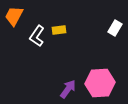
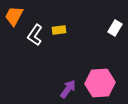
white L-shape: moved 2 px left, 1 px up
